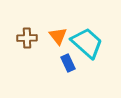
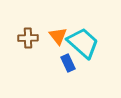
brown cross: moved 1 px right
cyan trapezoid: moved 4 px left
